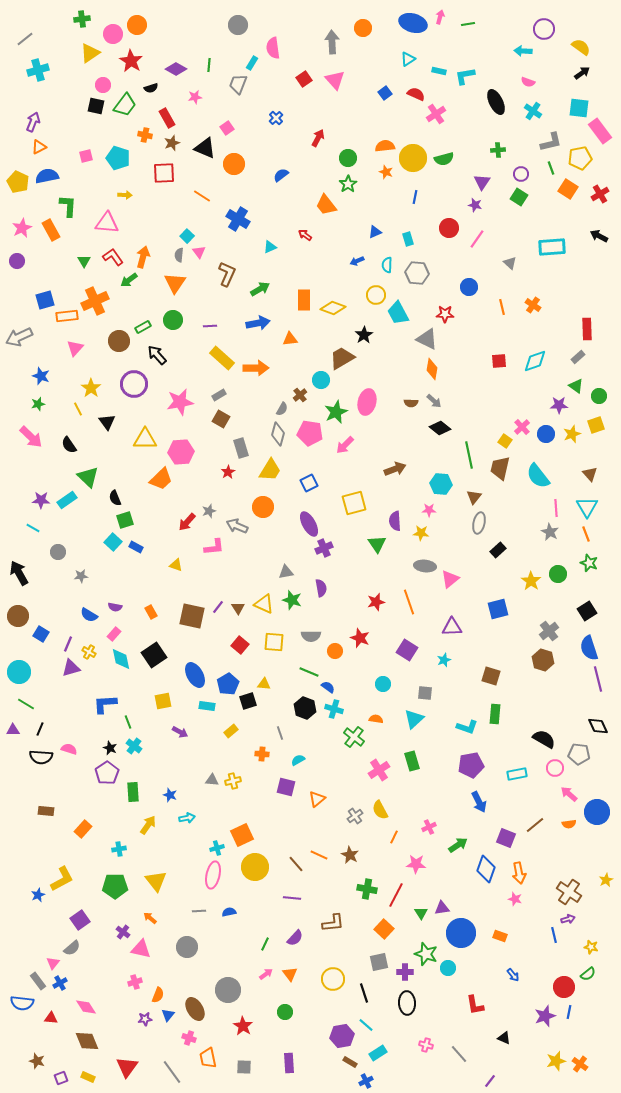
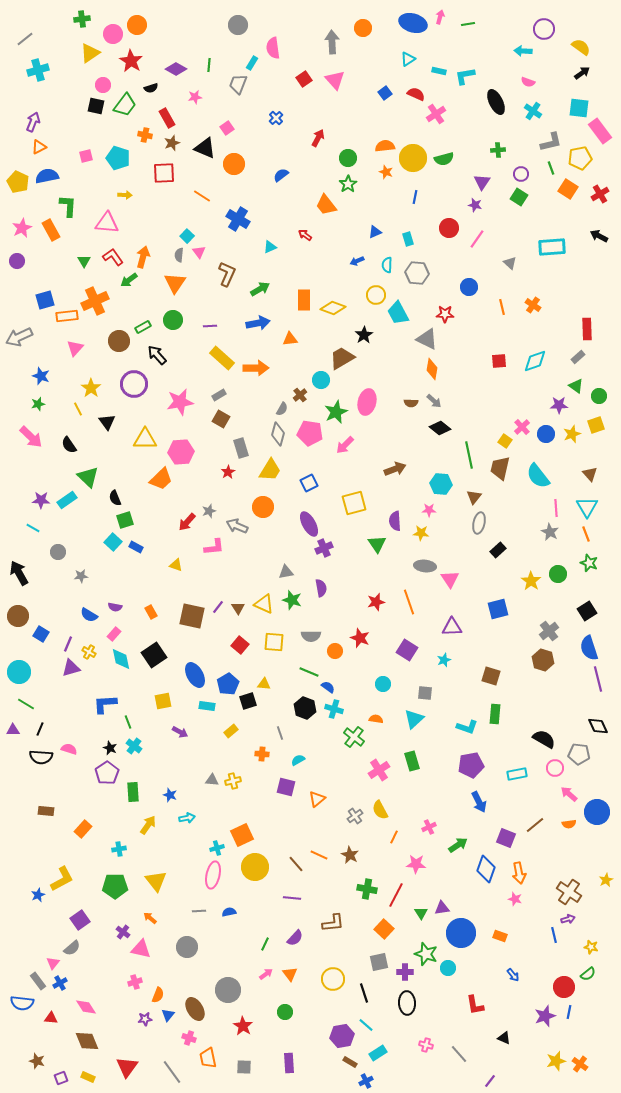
pink triangle at (450, 579): rotated 24 degrees counterclockwise
